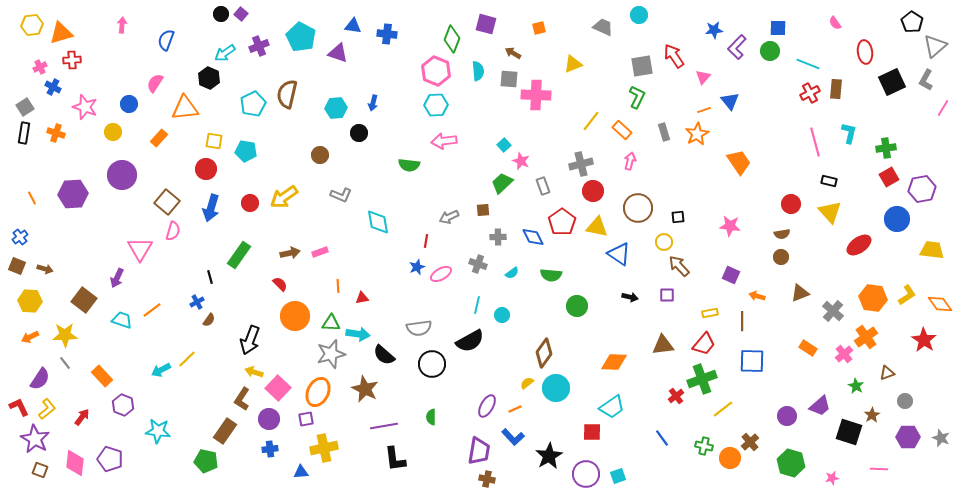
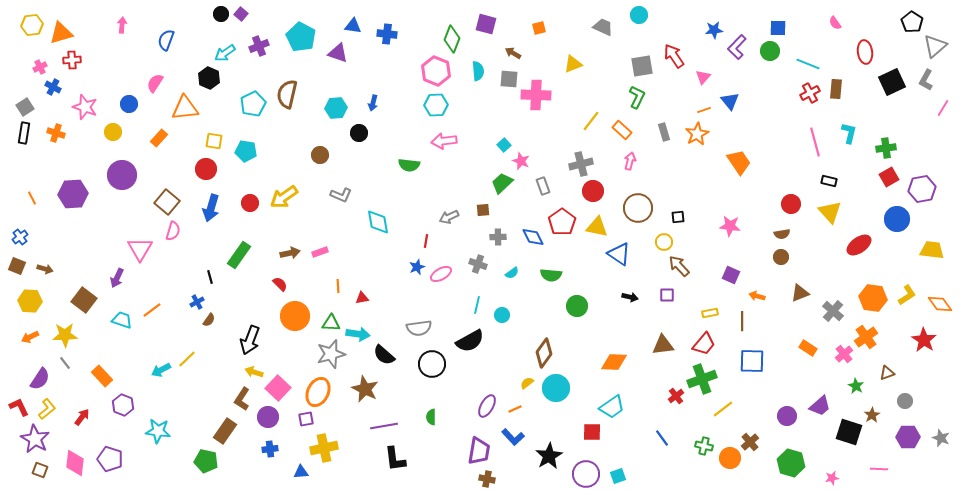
purple circle at (269, 419): moved 1 px left, 2 px up
